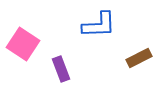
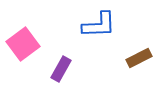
pink square: rotated 20 degrees clockwise
purple rectangle: rotated 50 degrees clockwise
